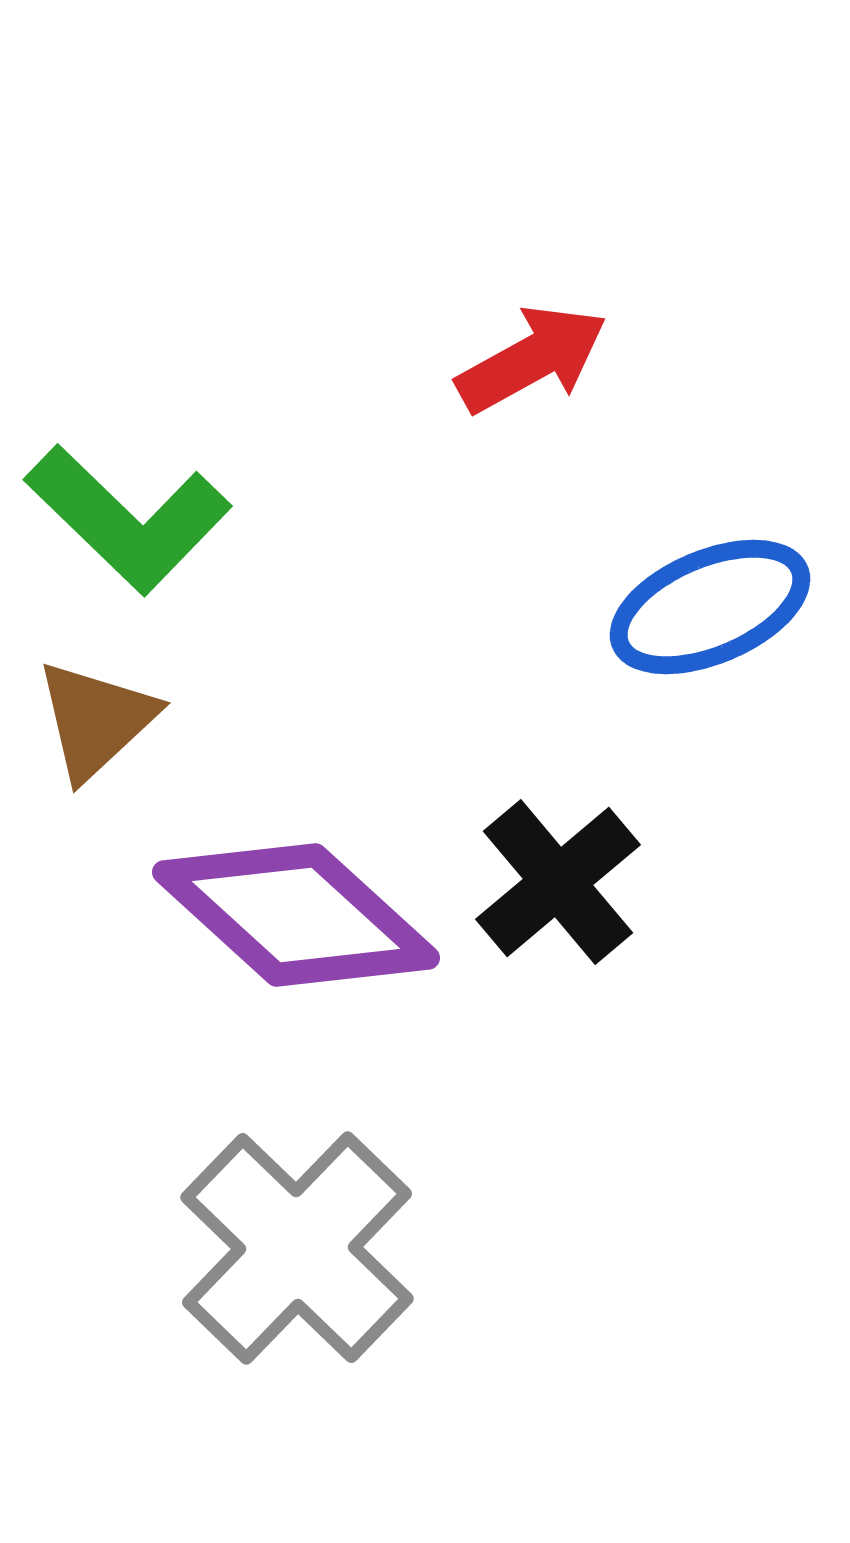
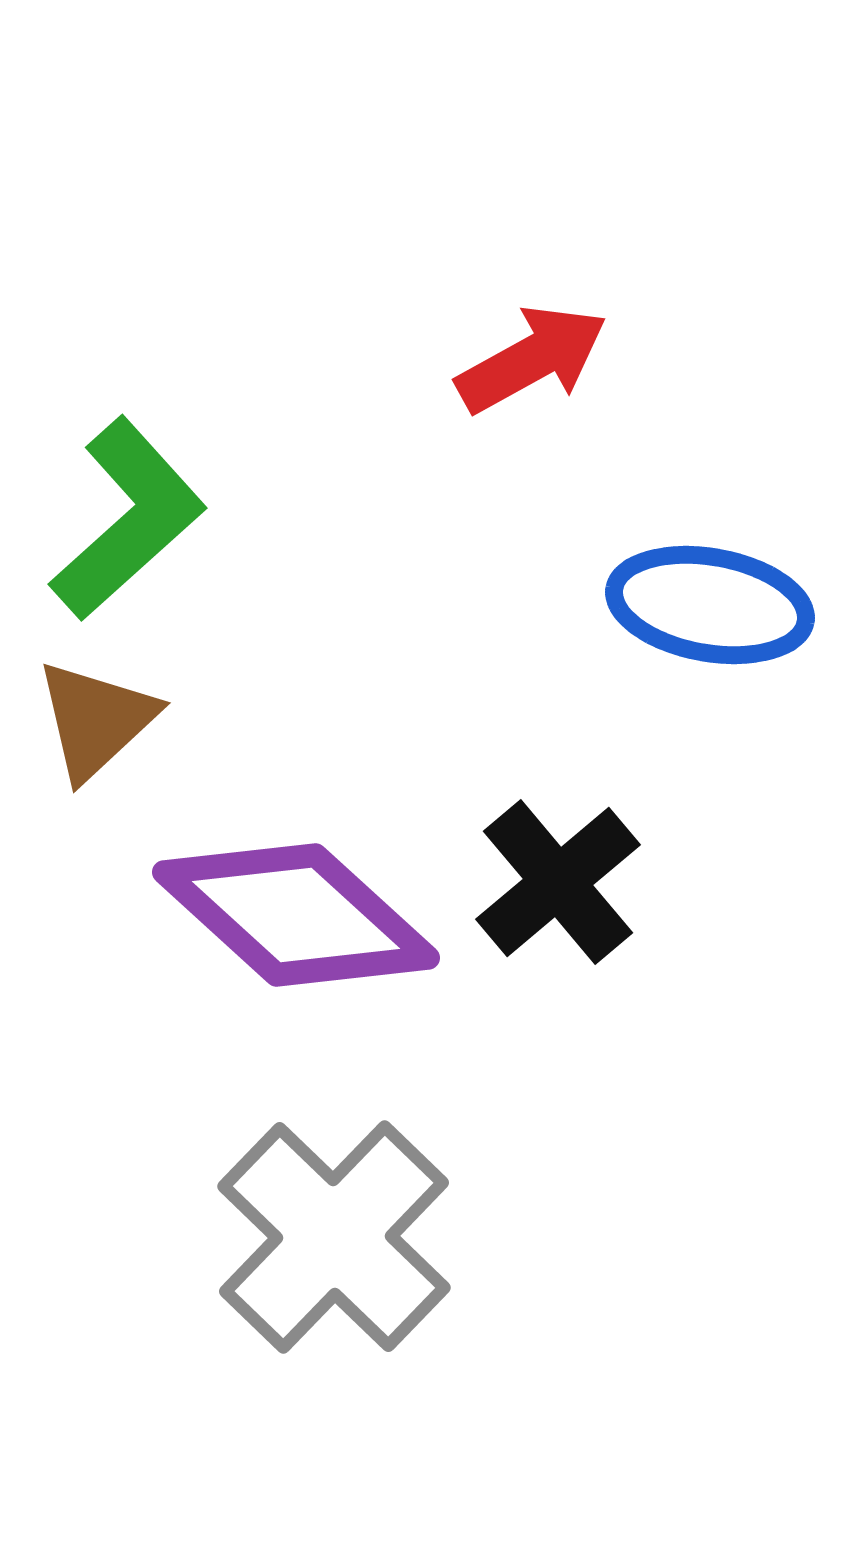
green L-shape: rotated 86 degrees counterclockwise
blue ellipse: moved 2 px up; rotated 33 degrees clockwise
gray cross: moved 37 px right, 11 px up
